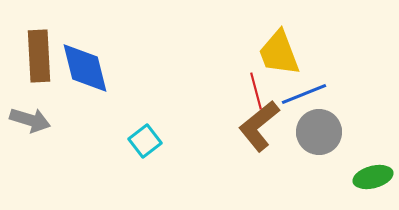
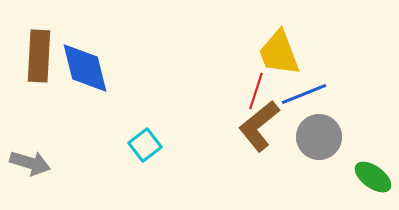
brown rectangle: rotated 6 degrees clockwise
red line: rotated 33 degrees clockwise
gray arrow: moved 43 px down
gray circle: moved 5 px down
cyan square: moved 4 px down
green ellipse: rotated 51 degrees clockwise
